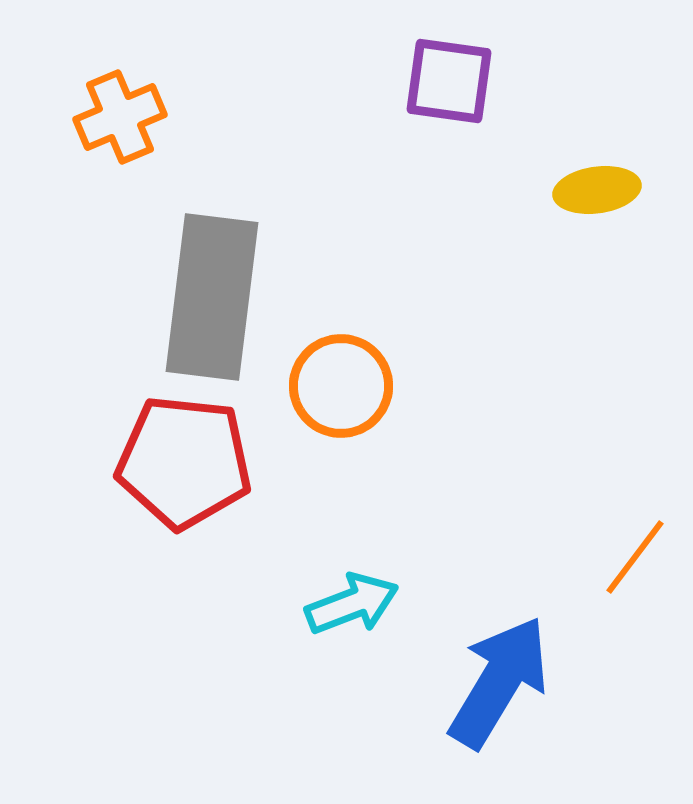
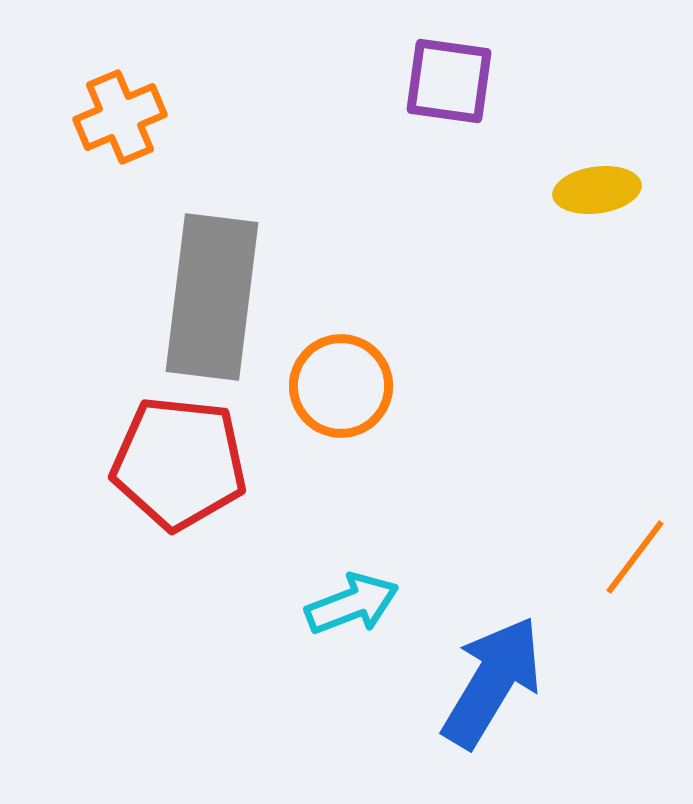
red pentagon: moved 5 px left, 1 px down
blue arrow: moved 7 px left
